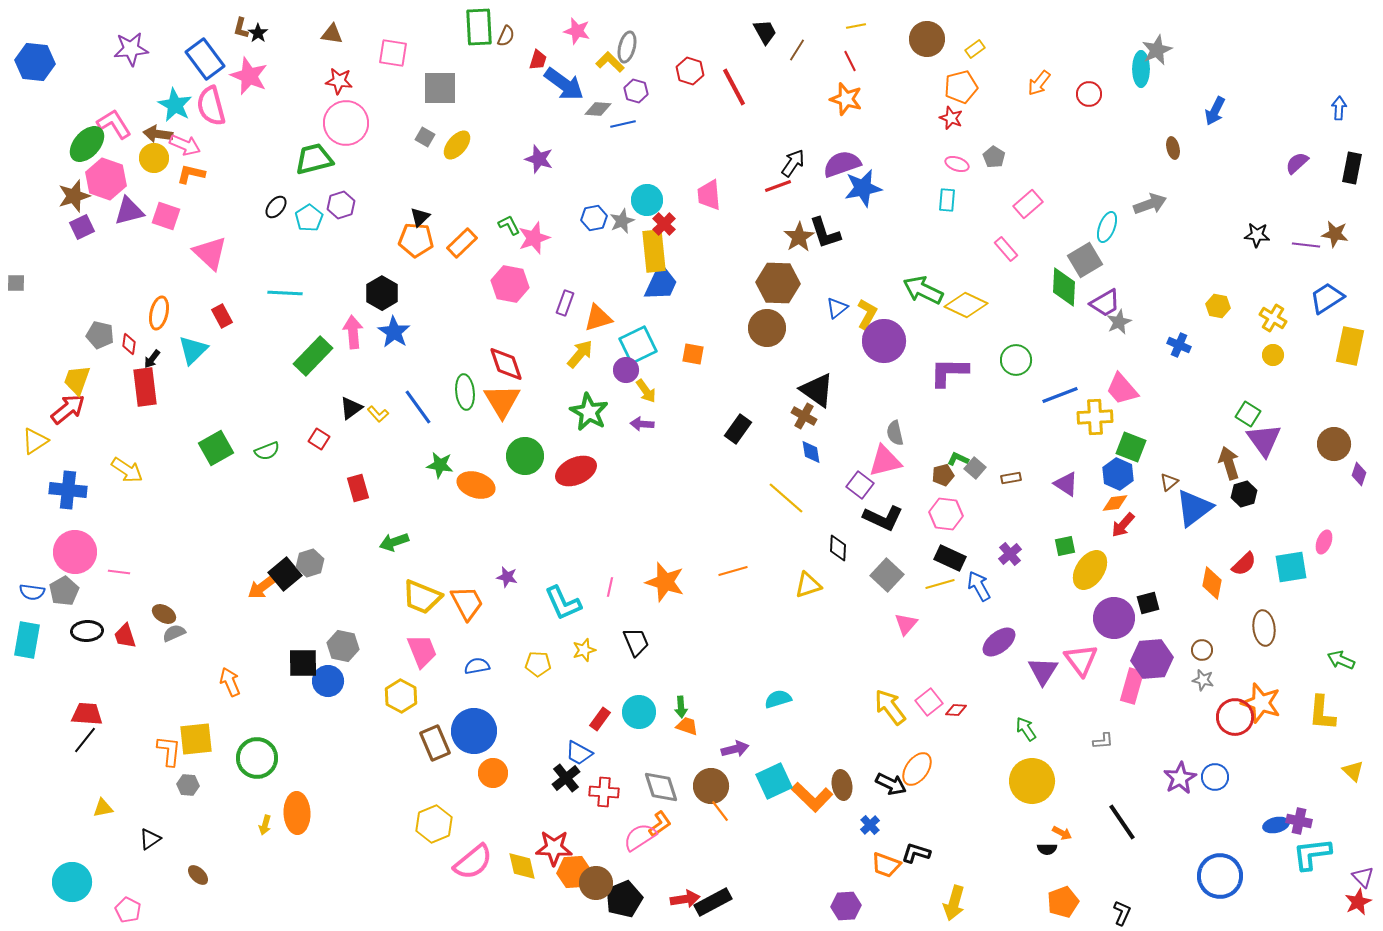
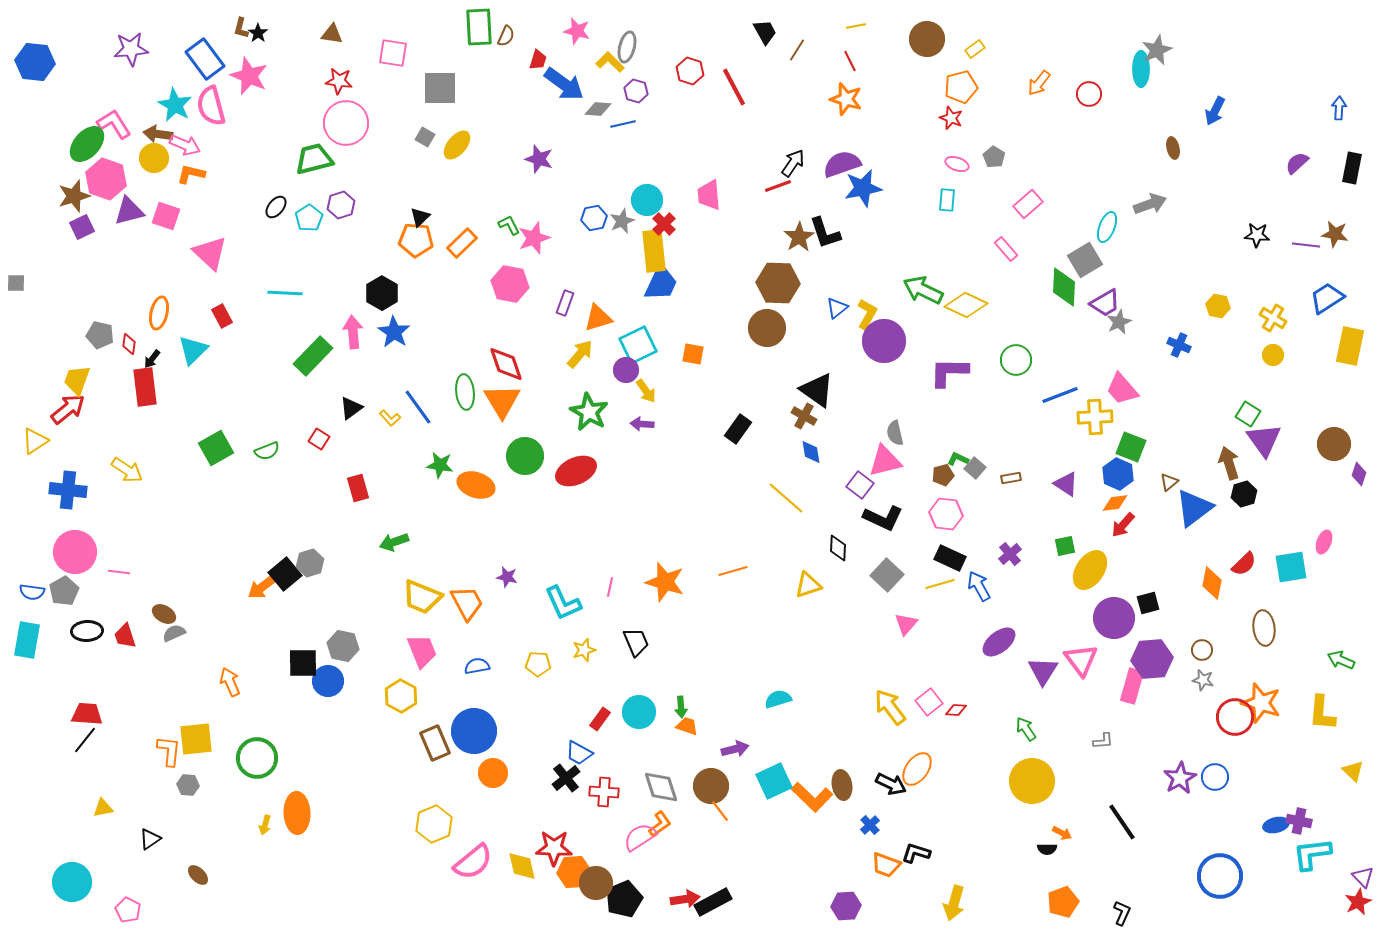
yellow L-shape at (378, 414): moved 12 px right, 4 px down
